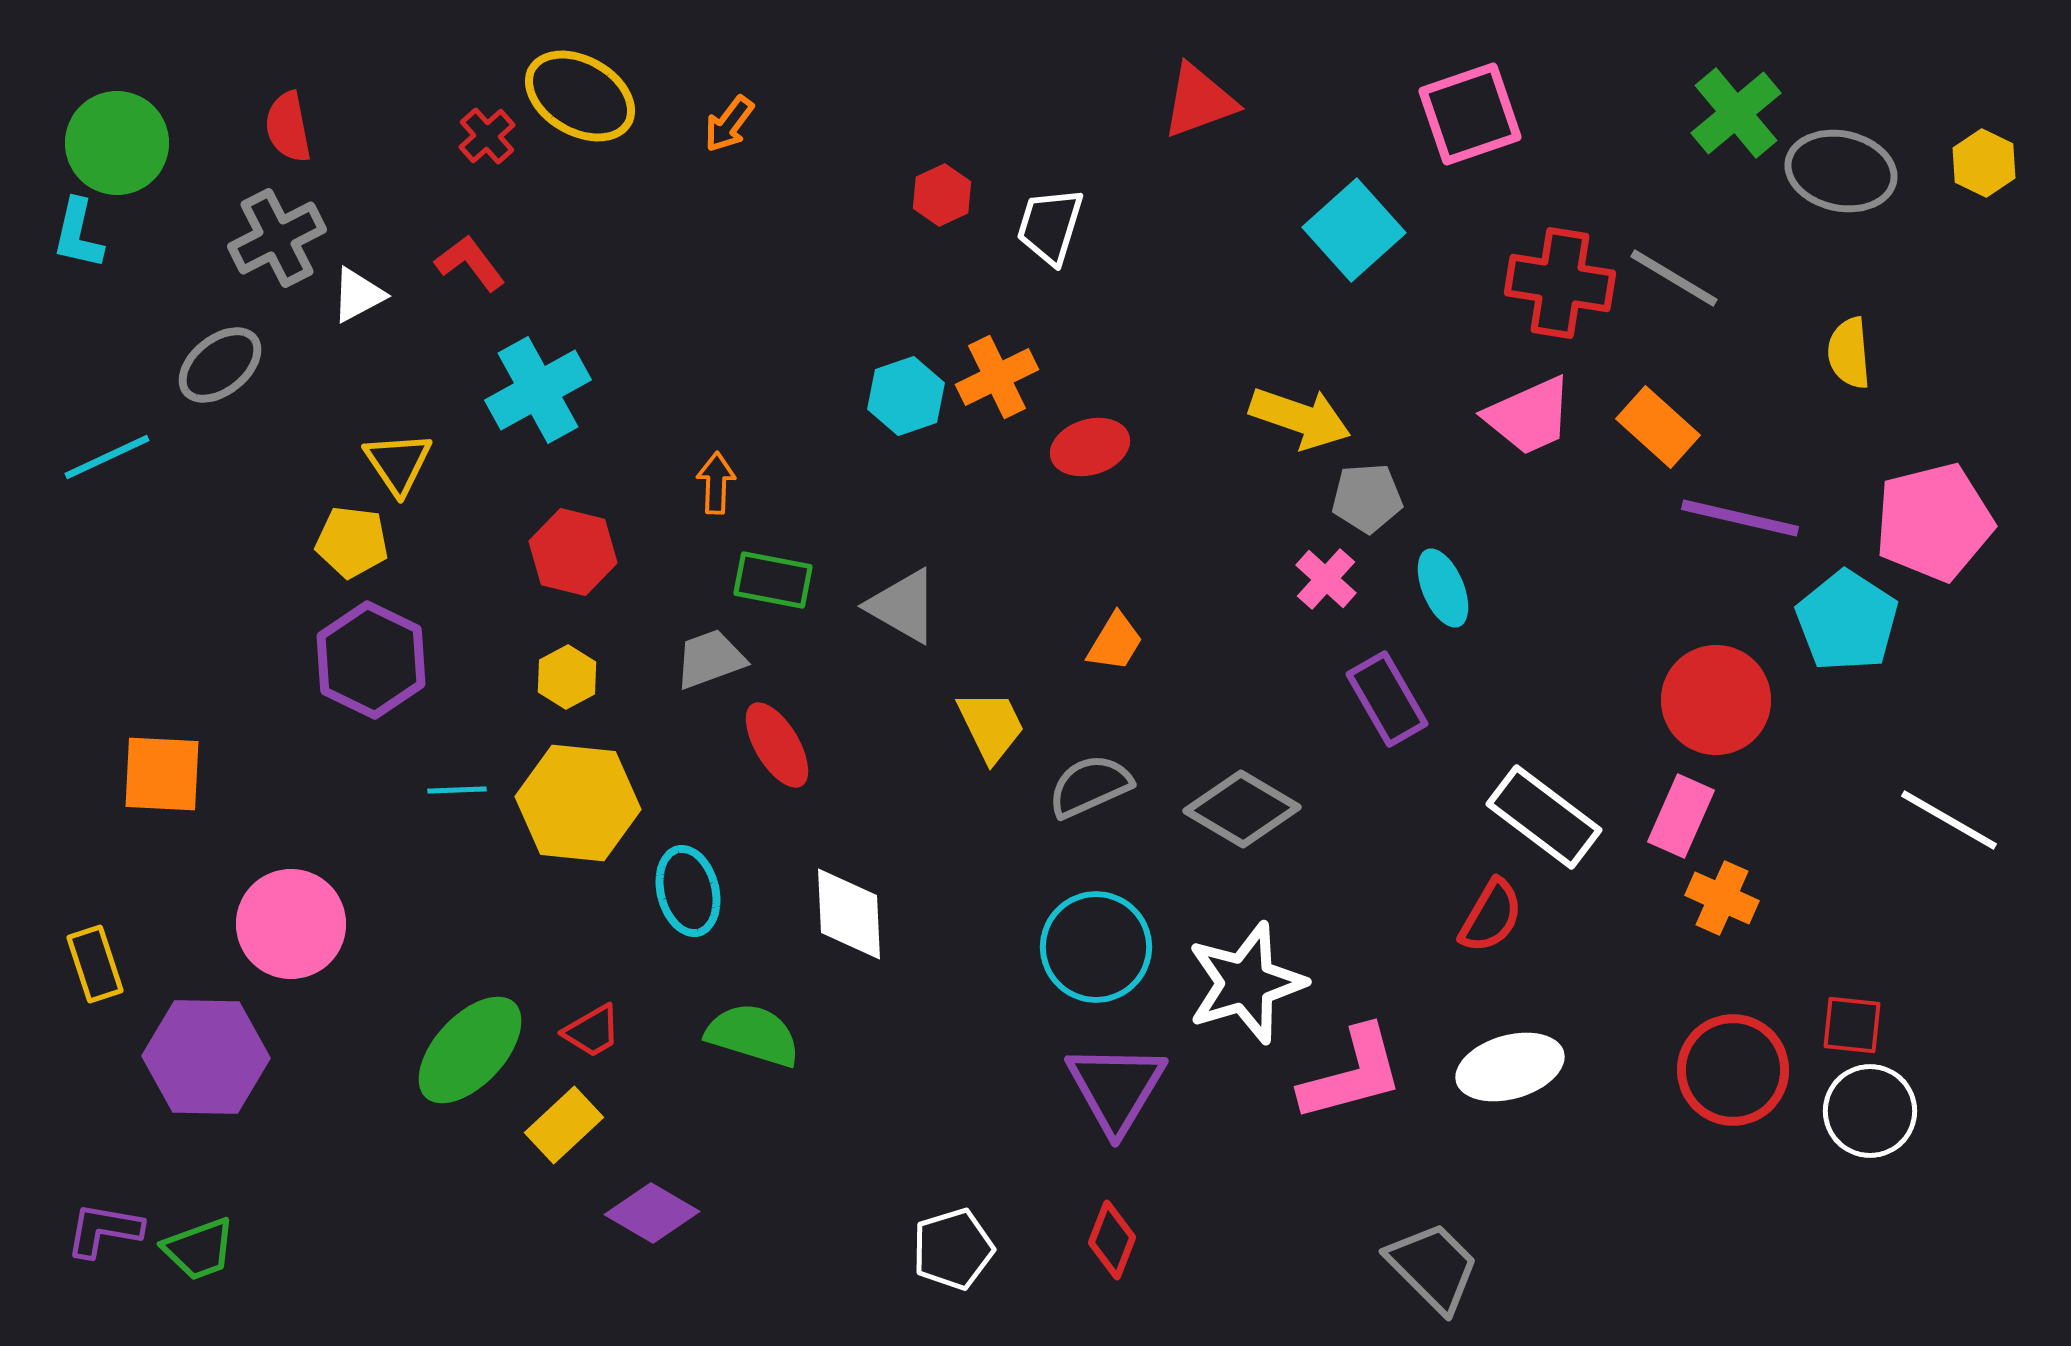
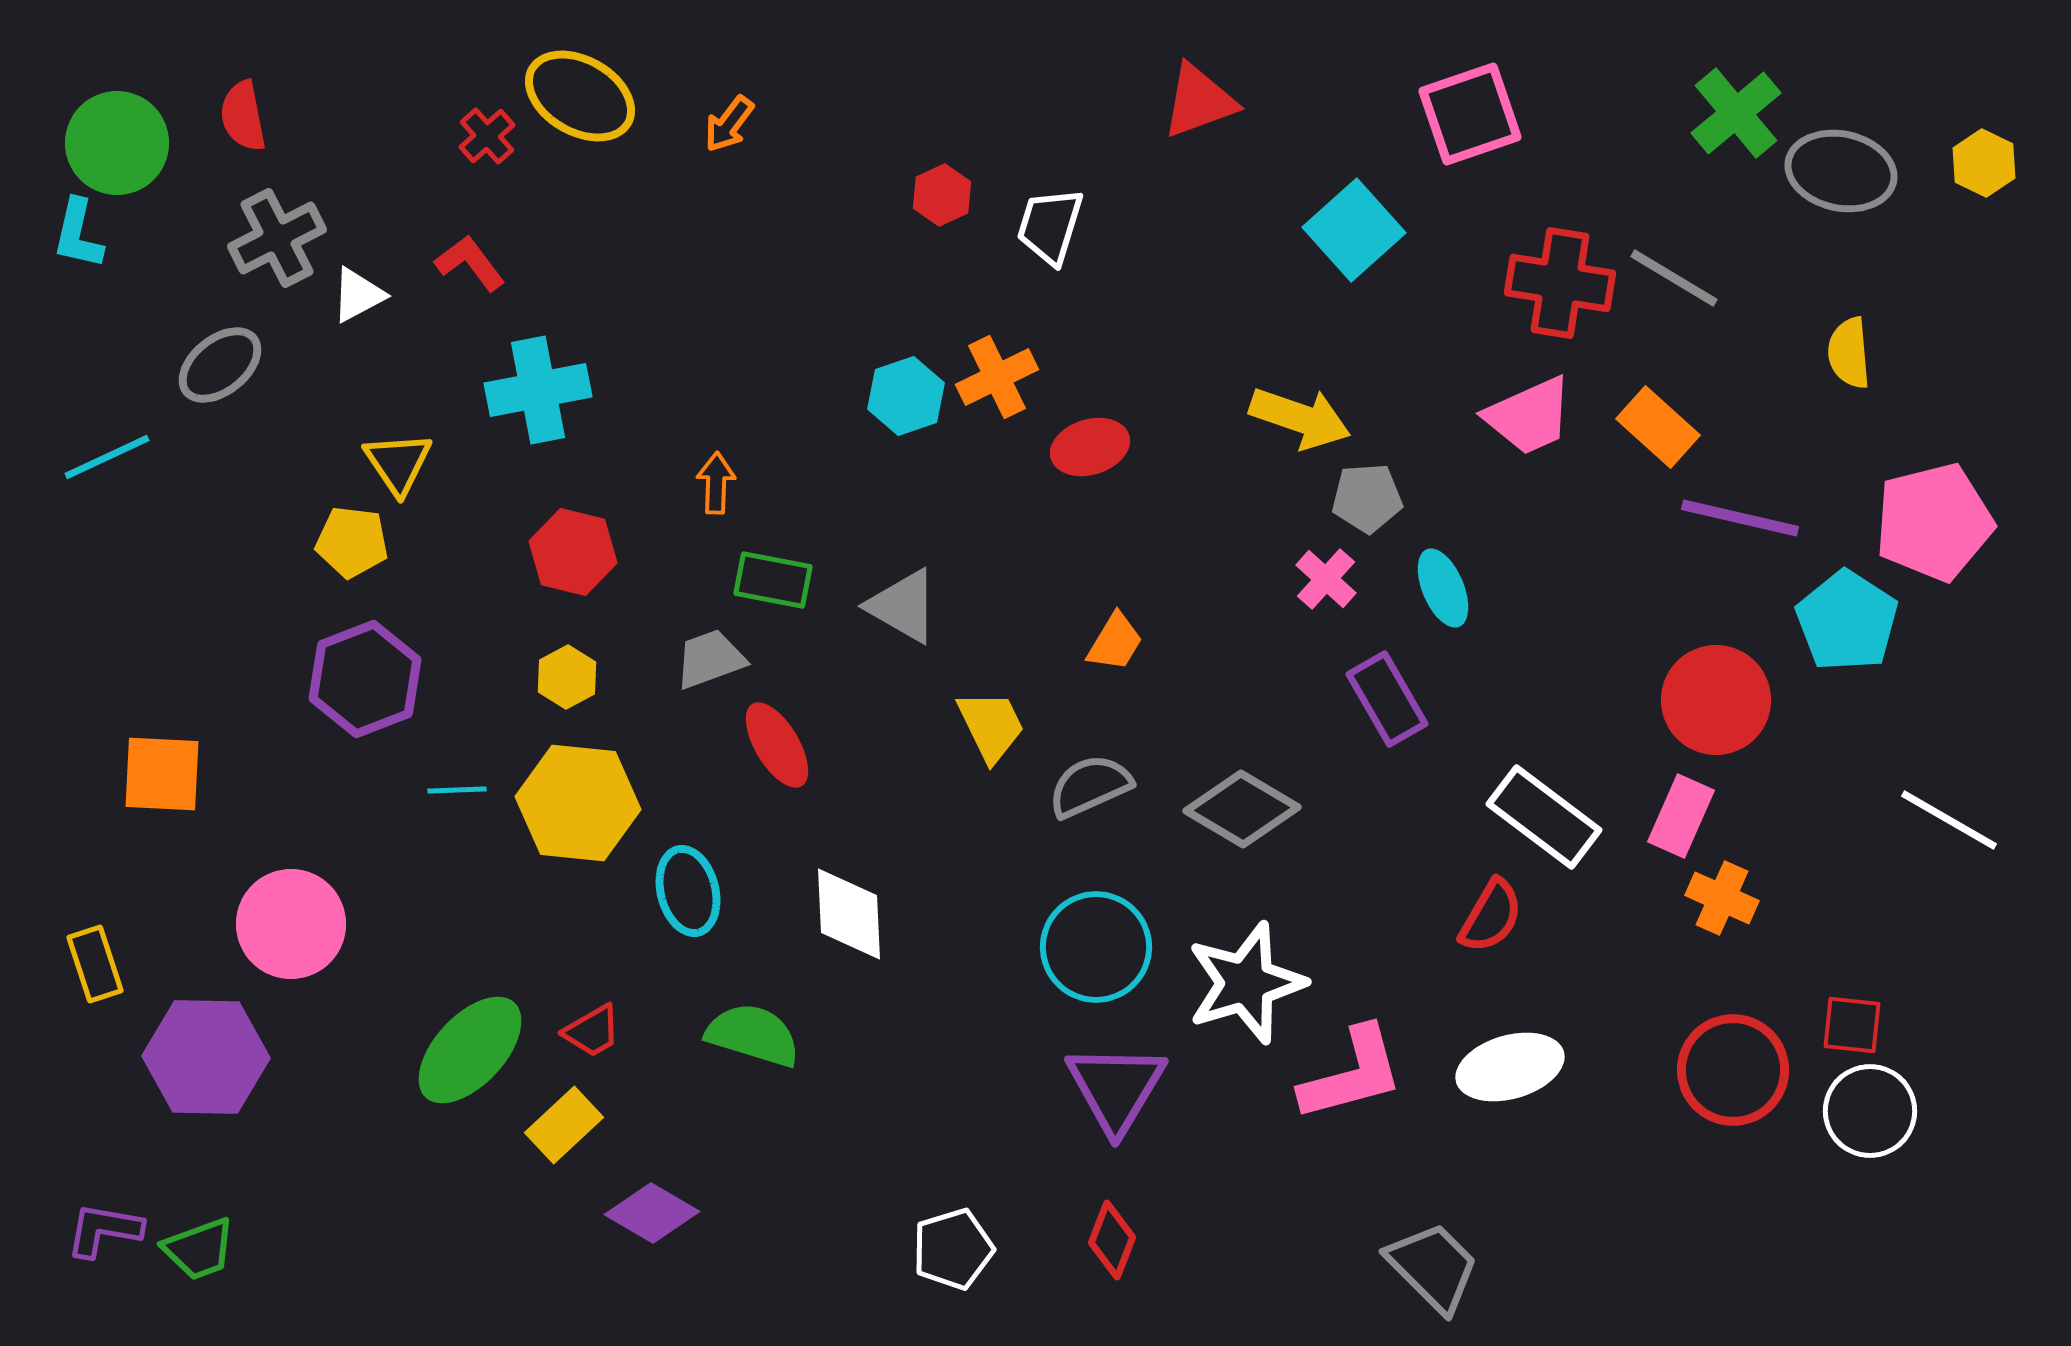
red semicircle at (288, 127): moved 45 px left, 11 px up
cyan cross at (538, 390): rotated 18 degrees clockwise
purple hexagon at (371, 660): moved 6 px left, 19 px down; rotated 13 degrees clockwise
